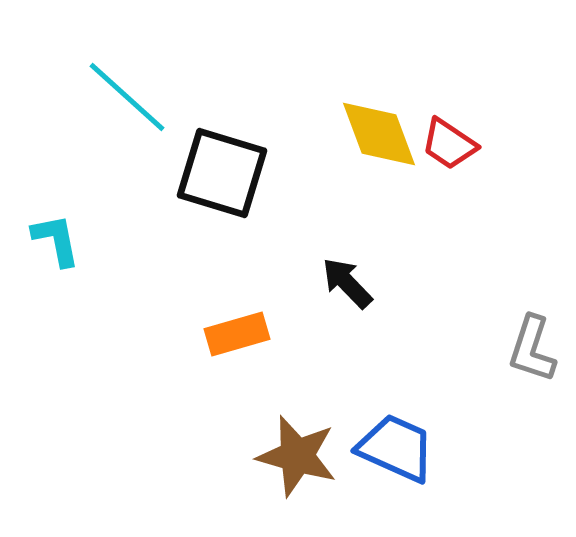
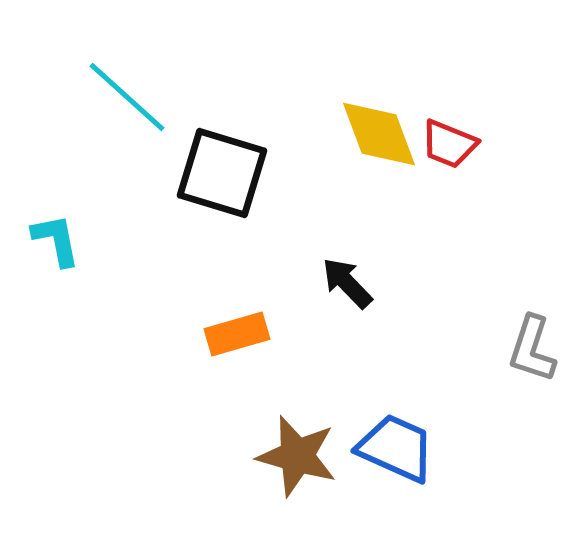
red trapezoid: rotated 12 degrees counterclockwise
